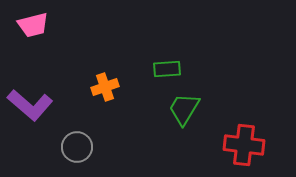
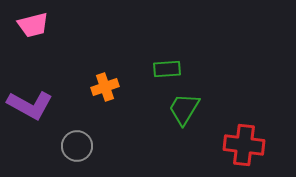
purple L-shape: rotated 12 degrees counterclockwise
gray circle: moved 1 px up
